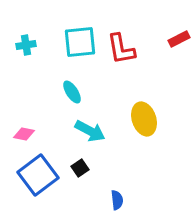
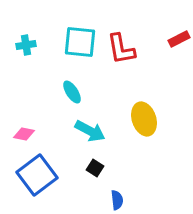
cyan square: rotated 12 degrees clockwise
black square: moved 15 px right; rotated 24 degrees counterclockwise
blue square: moved 1 px left
